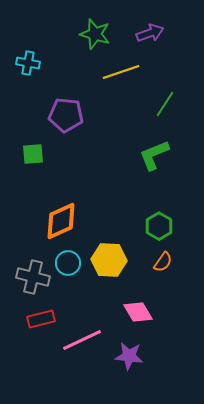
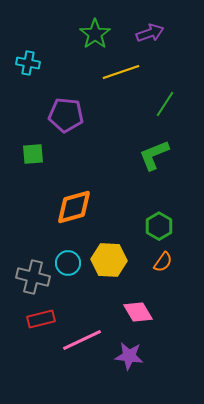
green star: rotated 20 degrees clockwise
orange diamond: moved 13 px right, 14 px up; rotated 9 degrees clockwise
